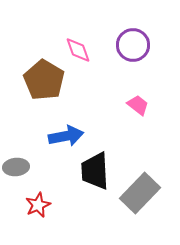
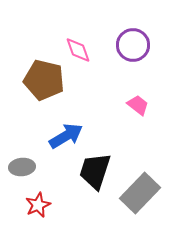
brown pentagon: rotated 18 degrees counterclockwise
blue arrow: rotated 20 degrees counterclockwise
gray ellipse: moved 6 px right
black trapezoid: rotated 21 degrees clockwise
